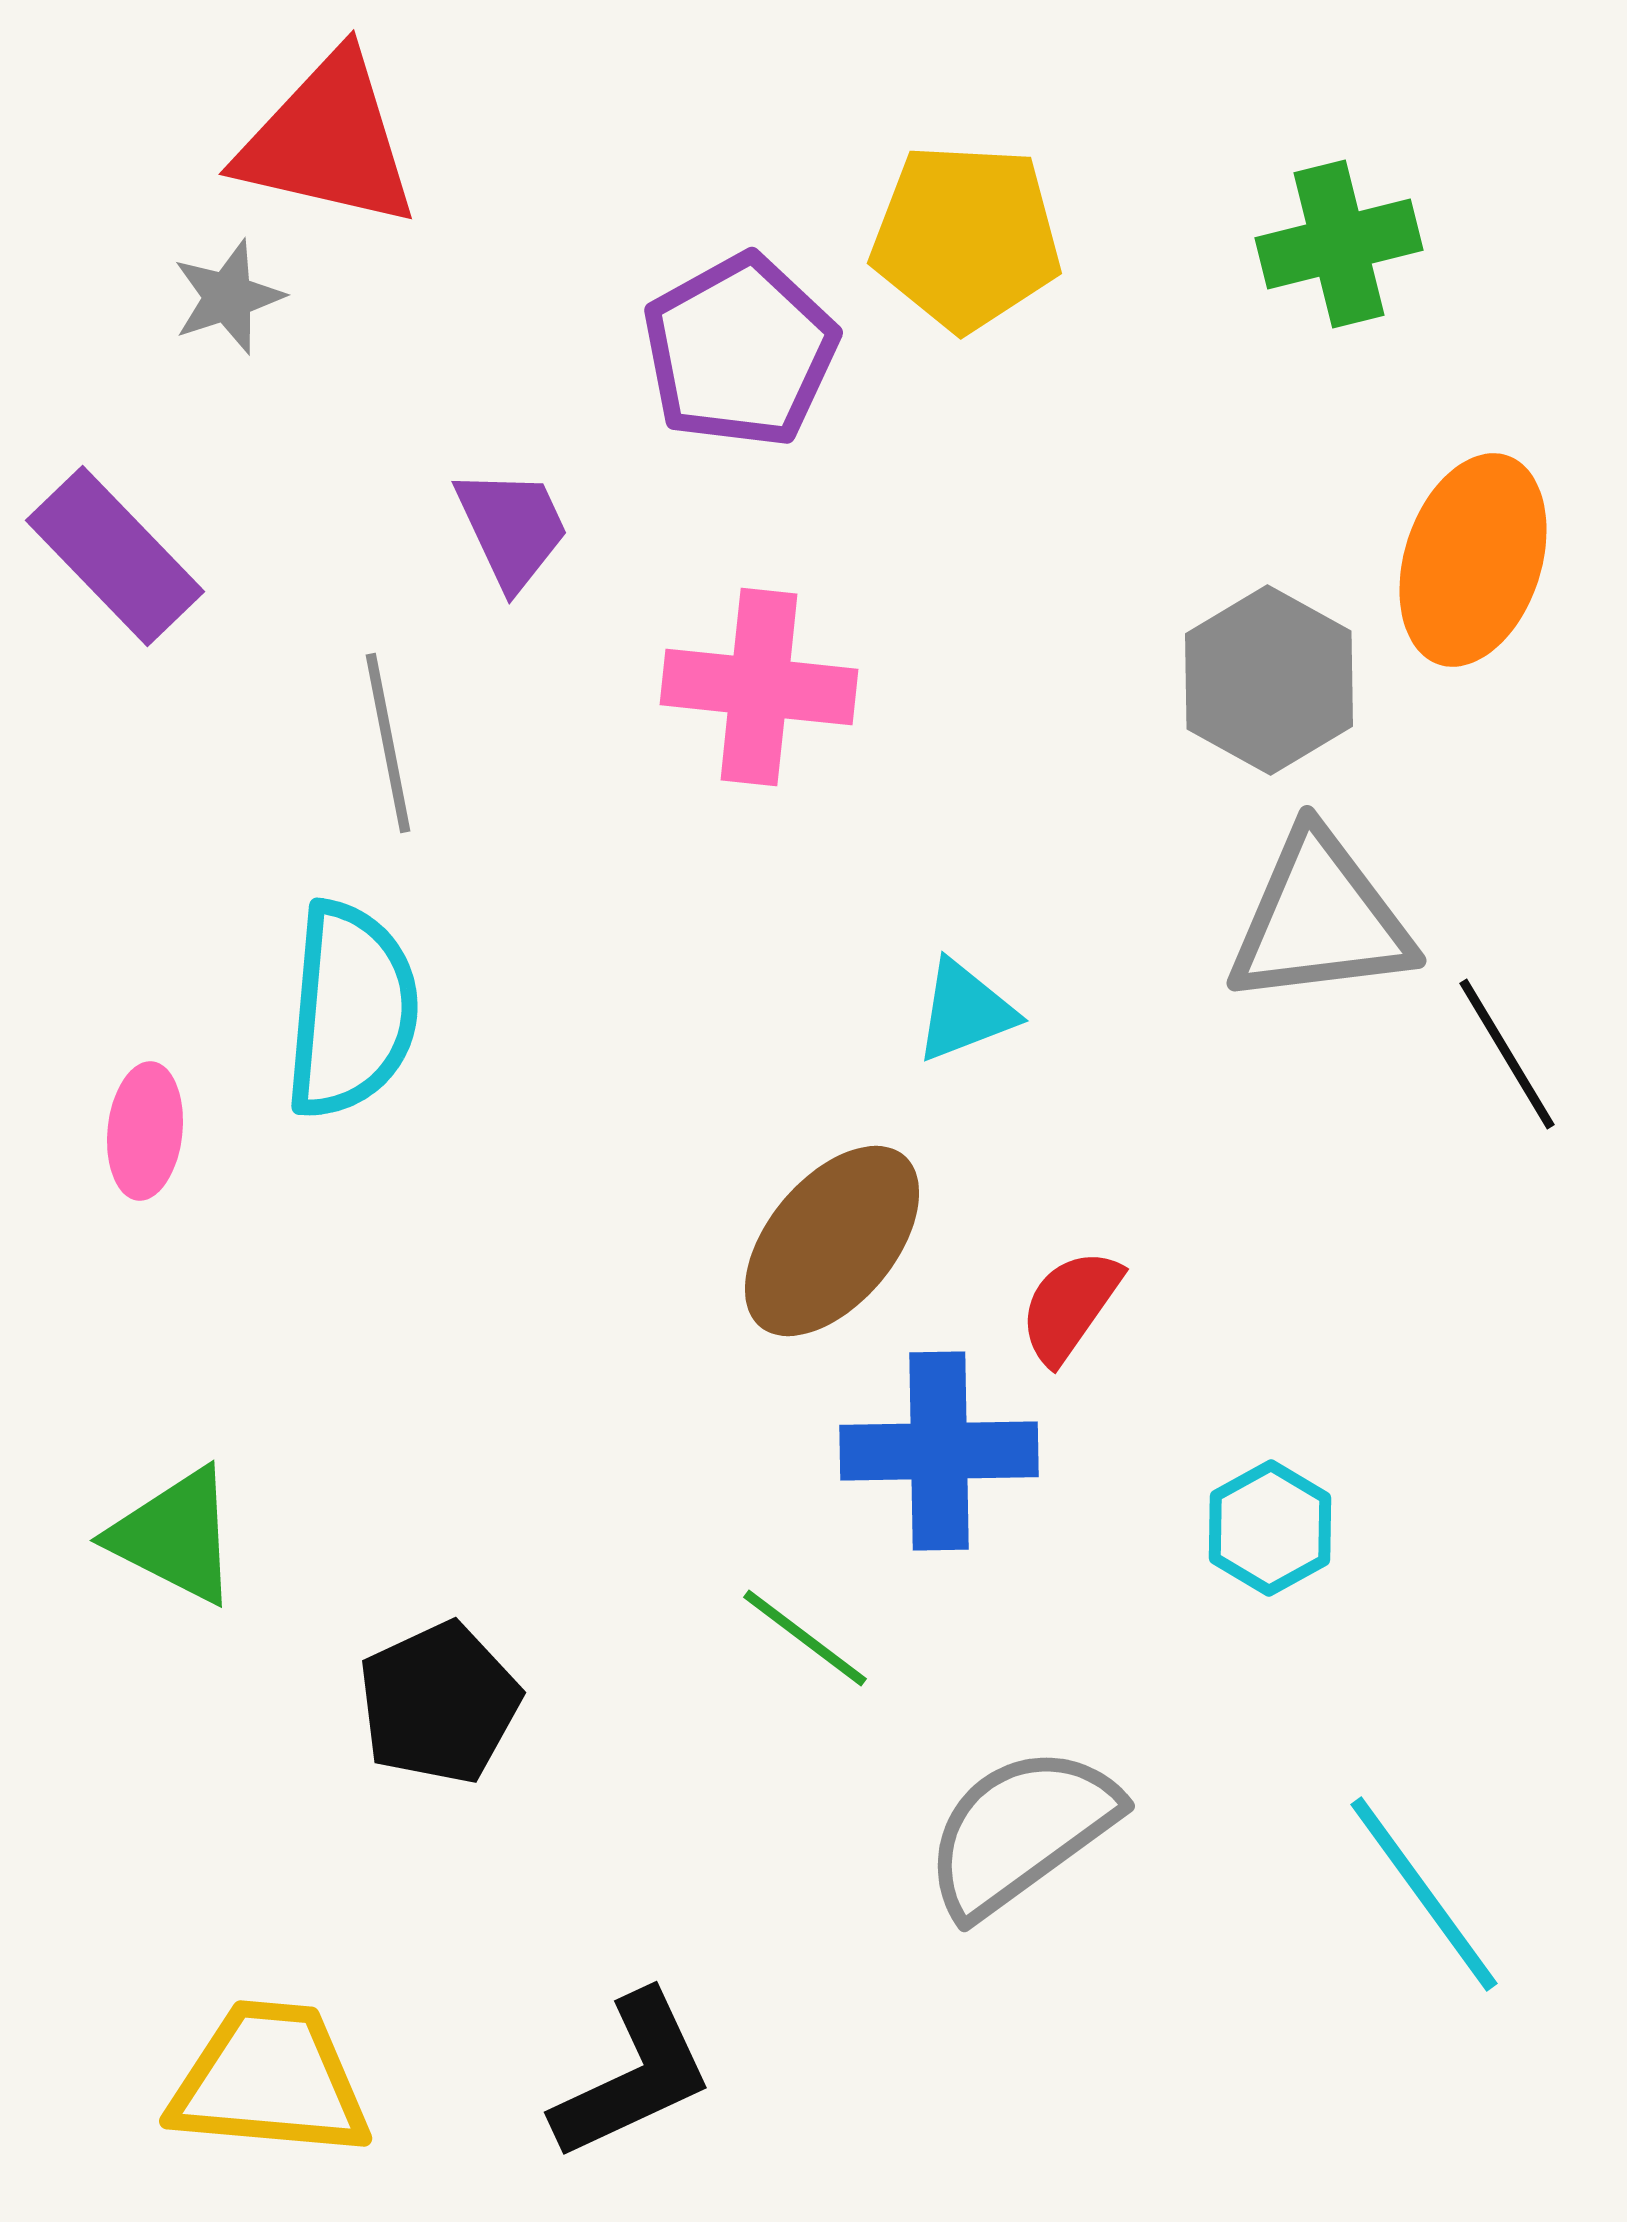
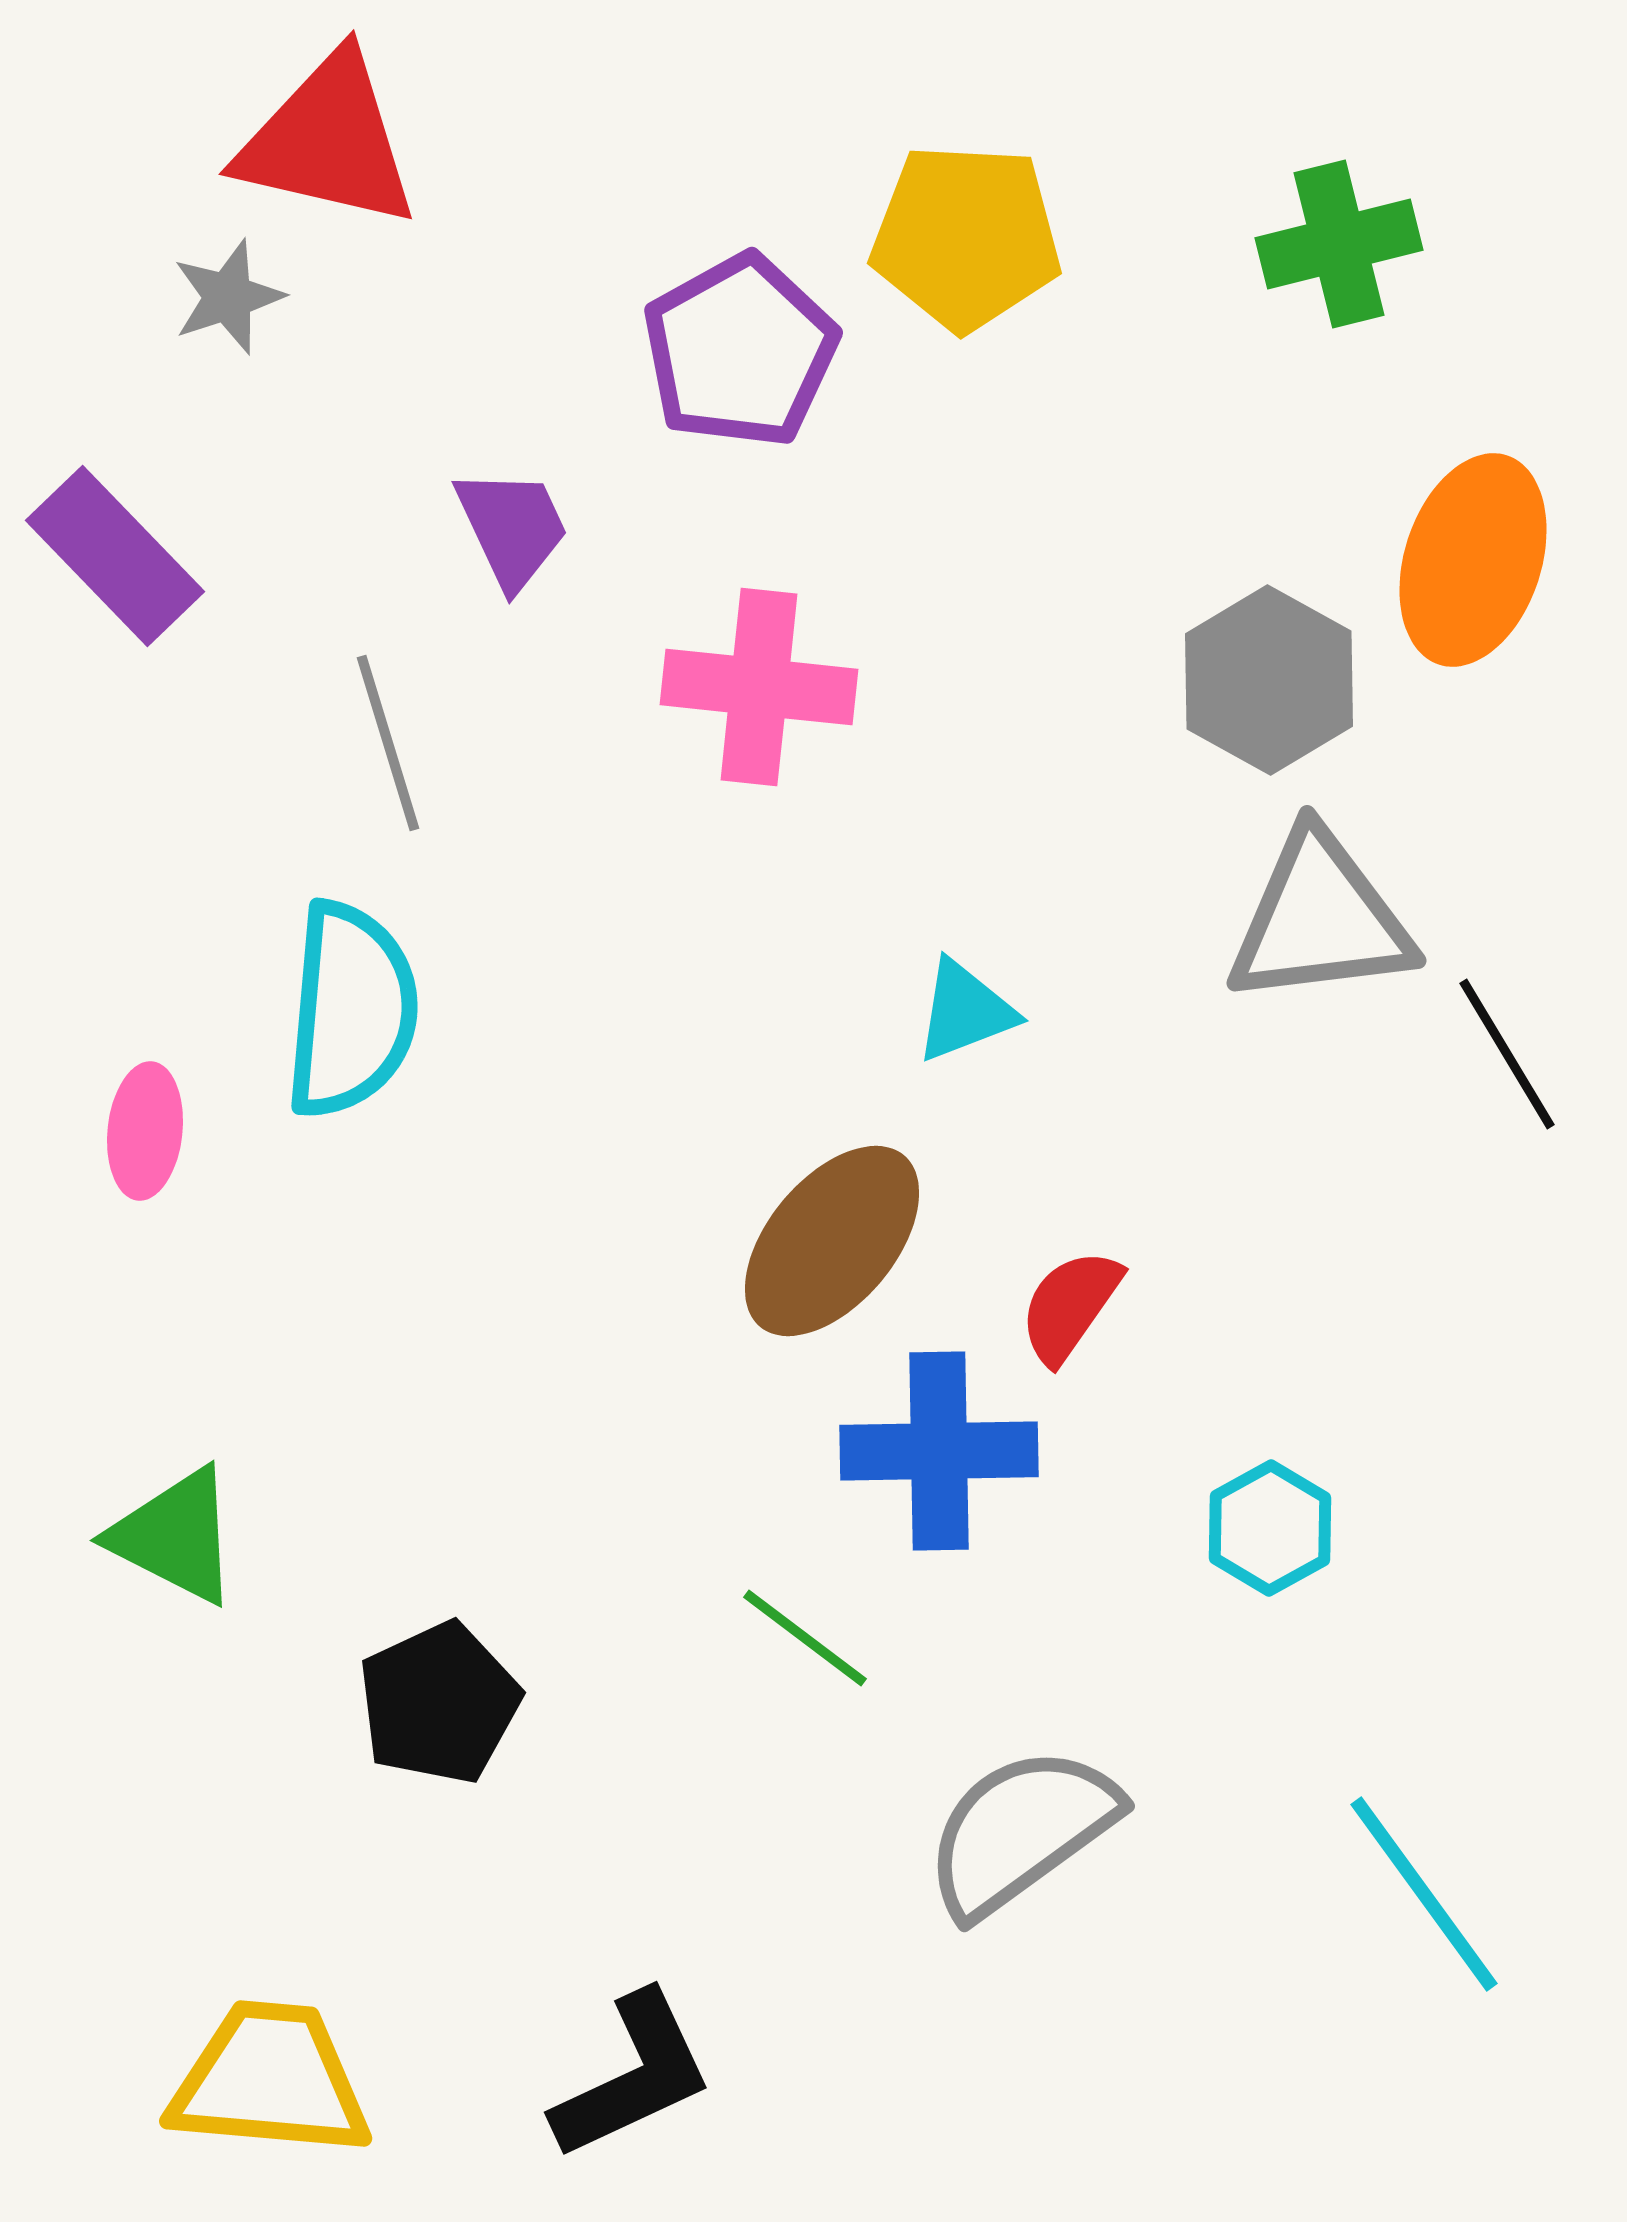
gray line: rotated 6 degrees counterclockwise
